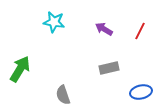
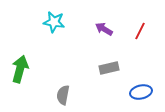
green arrow: rotated 16 degrees counterclockwise
gray semicircle: rotated 30 degrees clockwise
